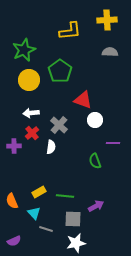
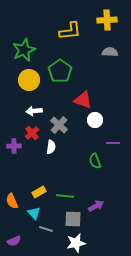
white arrow: moved 3 px right, 2 px up
